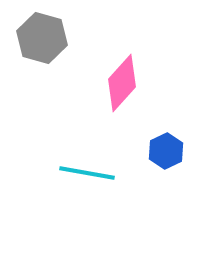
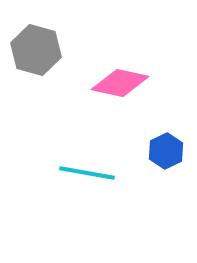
gray hexagon: moved 6 px left, 12 px down
pink diamond: moved 2 px left; rotated 60 degrees clockwise
